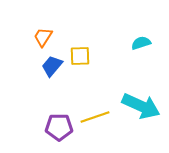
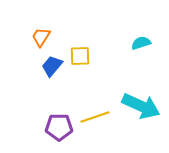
orange trapezoid: moved 2 px left
